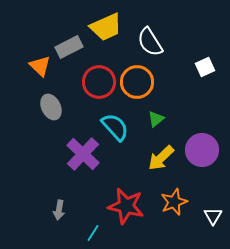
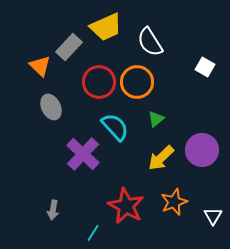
gray rectangle: rotated 20 degrees counterclockwise
white square: rotated 36 degrees counterclockwise
red star: rotated 15 degrees clockwise
gray arrow: moved 6 px left
